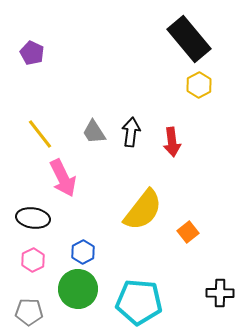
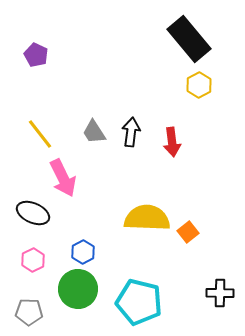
purple pentagon: moved 4 px right, 2 px down
yellow semicircle: moved 4 px right, 8 px down; rotated 126 degrees counterclockwise
black ellipse: moved 5 px up; rotated 16 degrees clockwise
cyan pentagon: rotated 9 degrees clockwise
